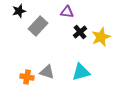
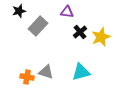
gray triangle: moved 1 px left
